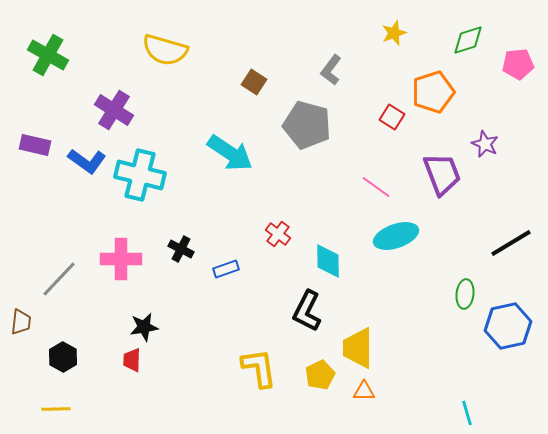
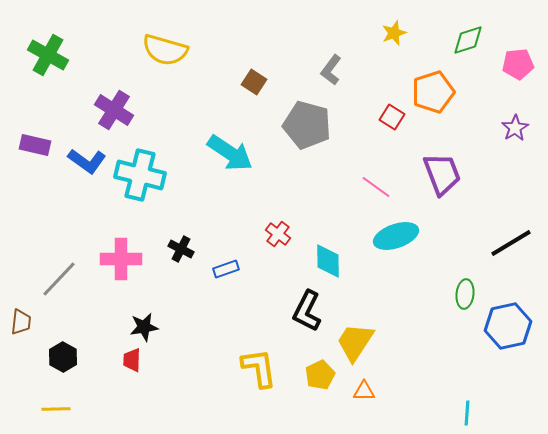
purple star: moved 30 px right, 16 px up; rotated 16 degrees clockwise
yellow trapezoid: moved 3 px left, 6 px up; rotated 33 degrees clockwise
cyan line: rotated 20 degrees clockwise
